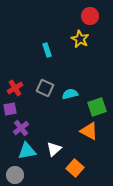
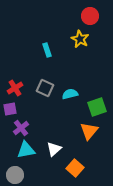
orange triangle: rotated 42 degrees clockwise
cyan triangle: moved 1 px left, 1 px up
